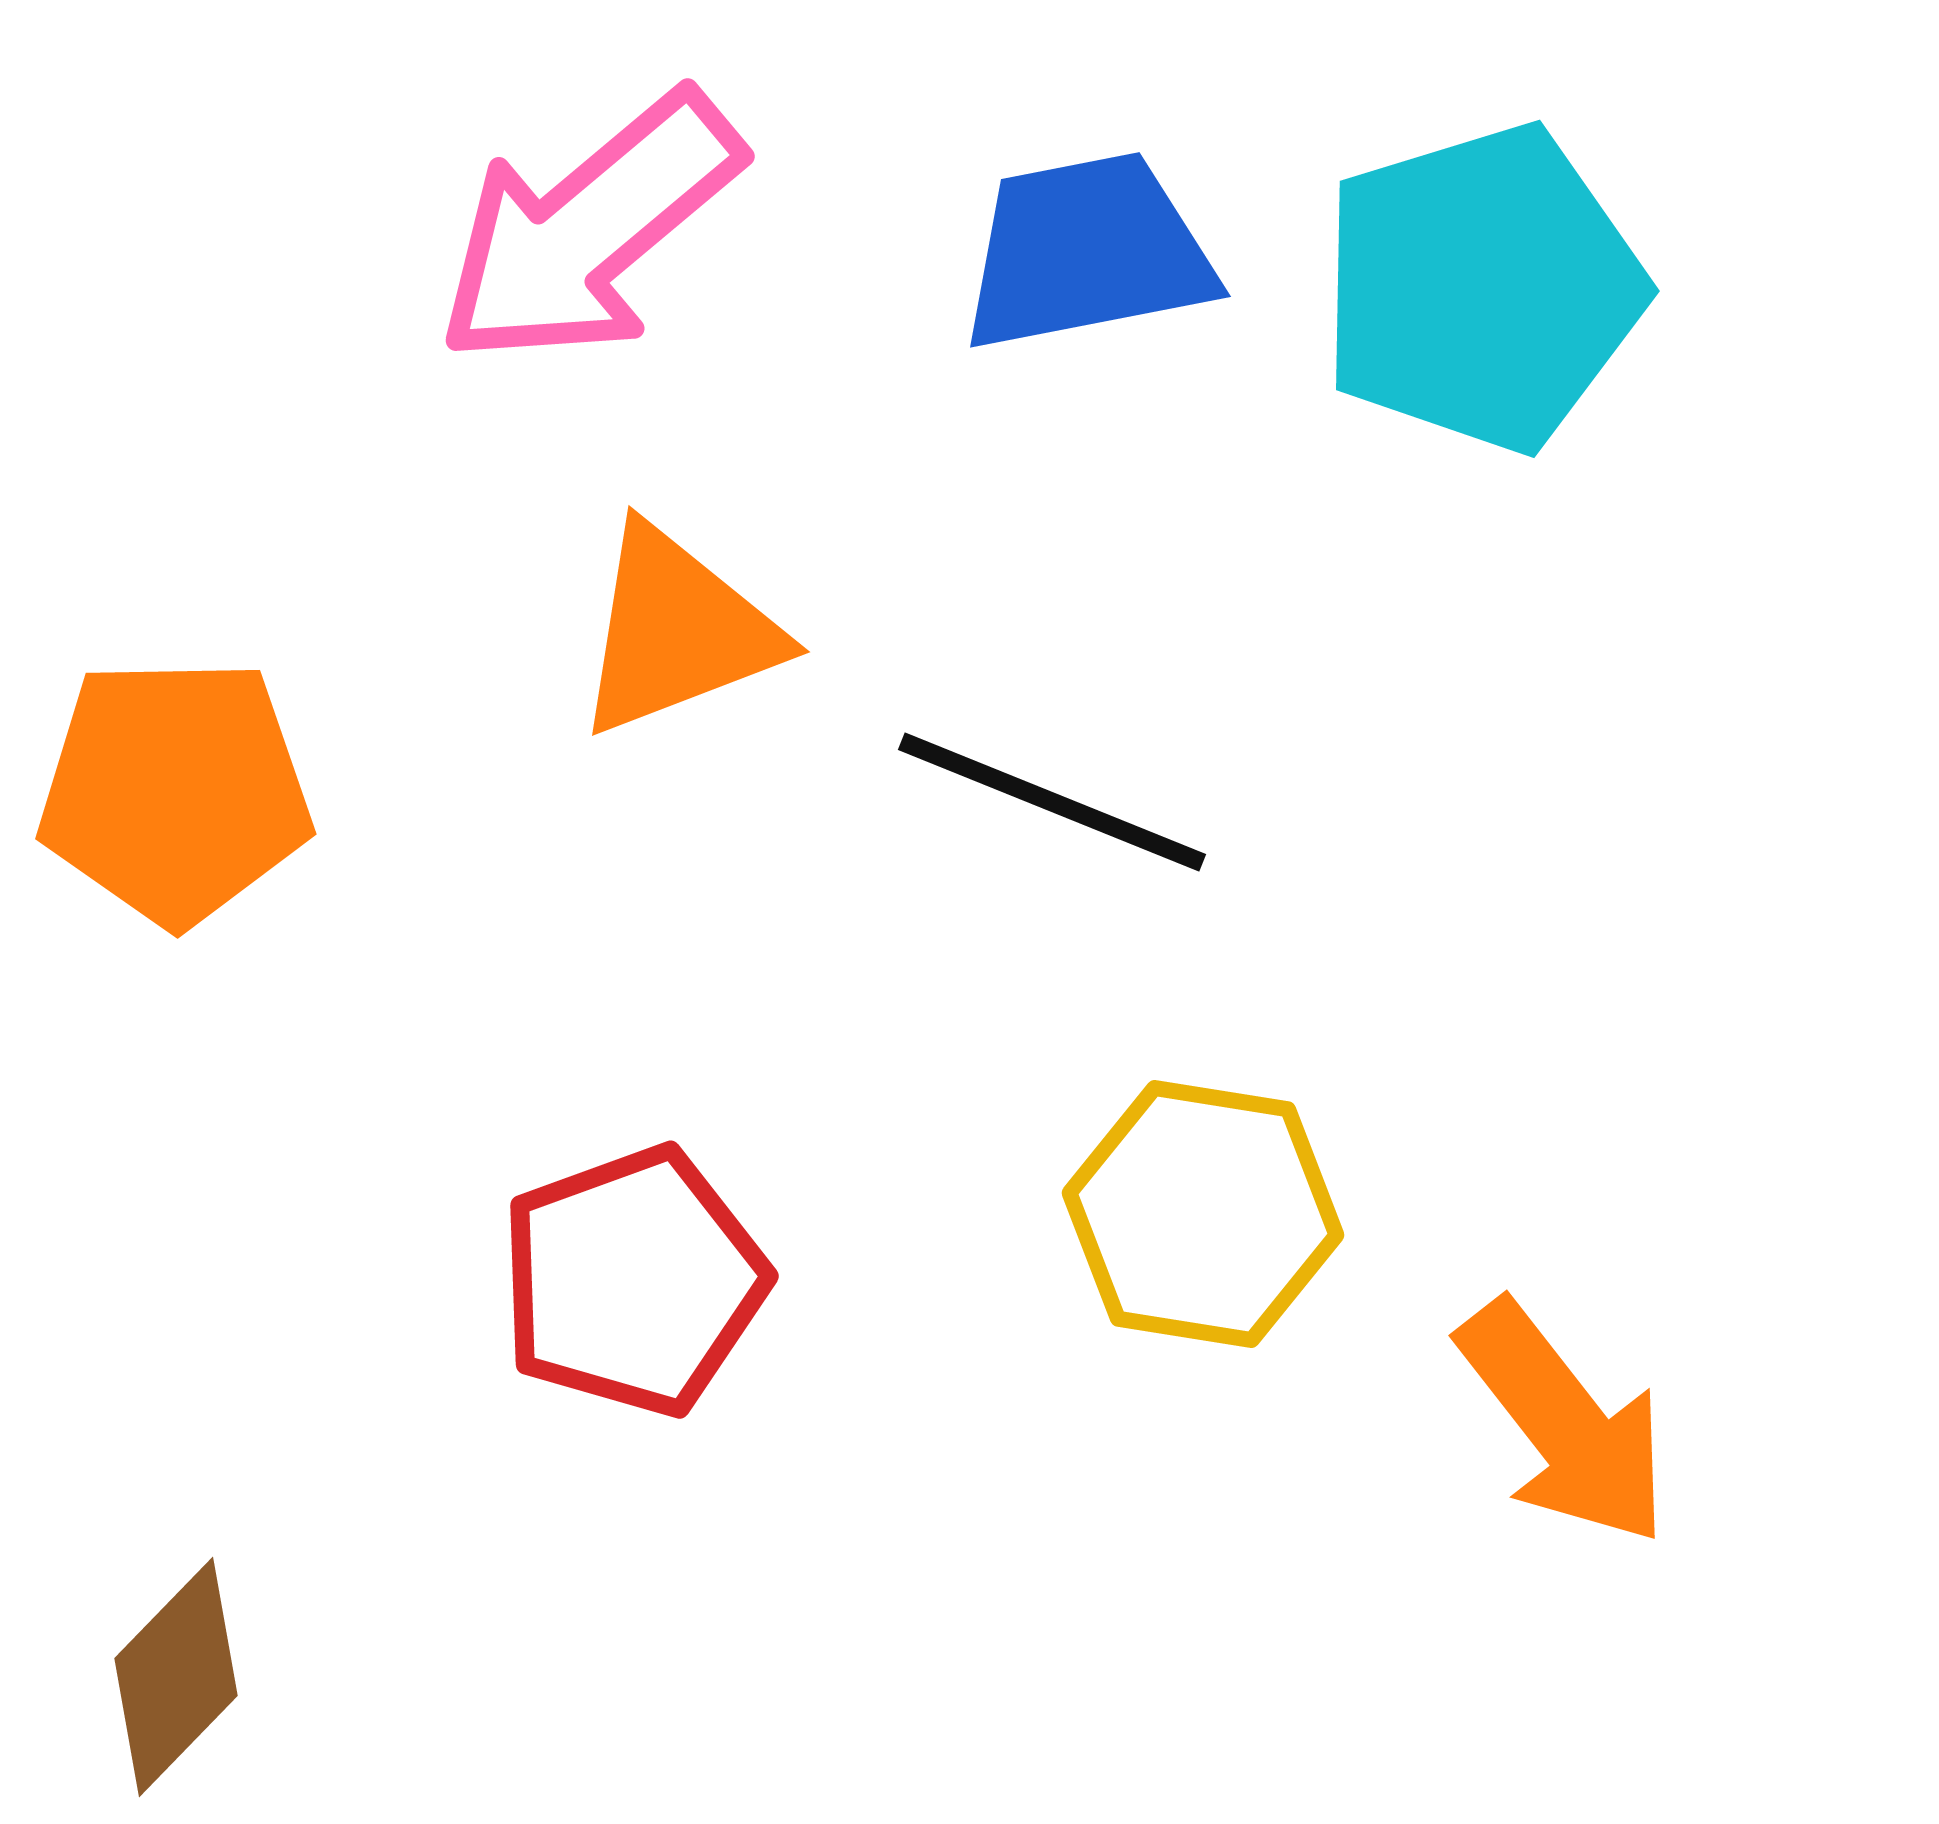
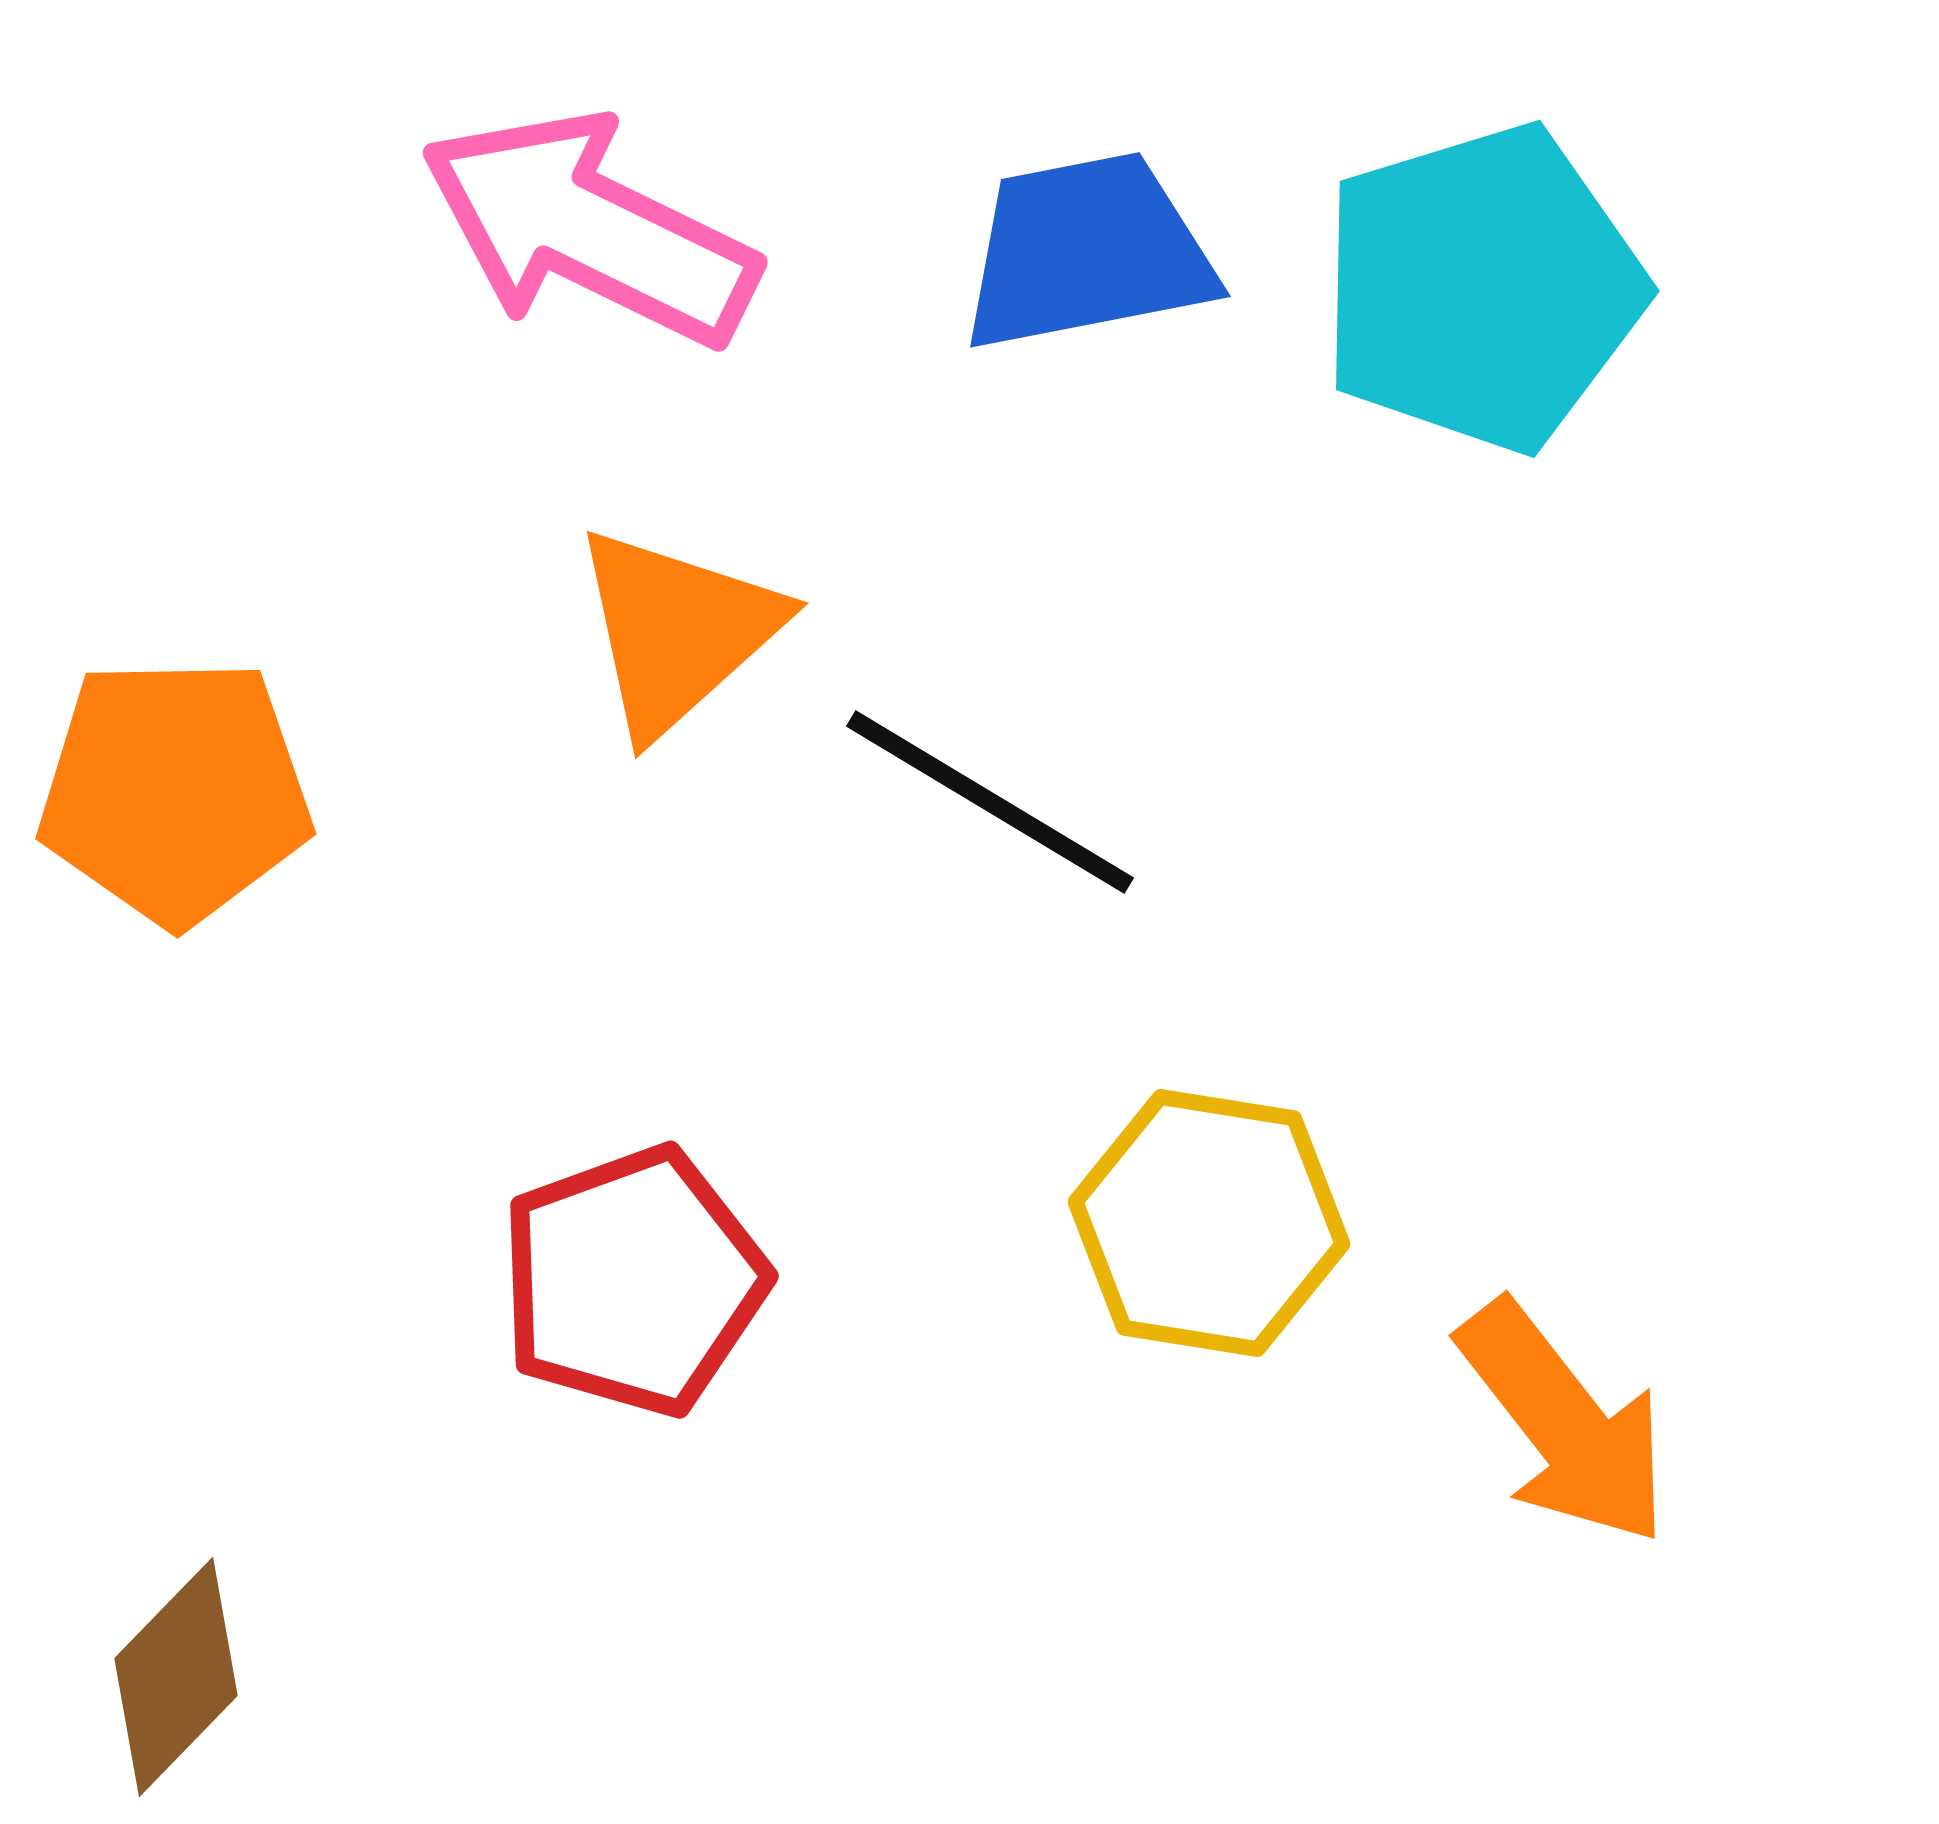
pink arrow: rotated 66 degrees clockwise
orange triangle: rotated 21 degrees counterclockwise
black line: moved 62 px left; rotated 9 degrees clockwise
yellow hexagon: moved 6 px right, 9 px down
